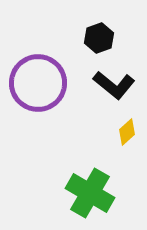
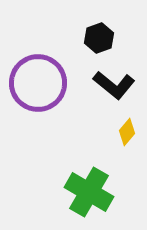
yellow diamond: rotated 8 degrees counterclockwise
green cross: moved 1 px left, 1 px up
